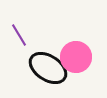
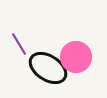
purple line: moved 9 px down
